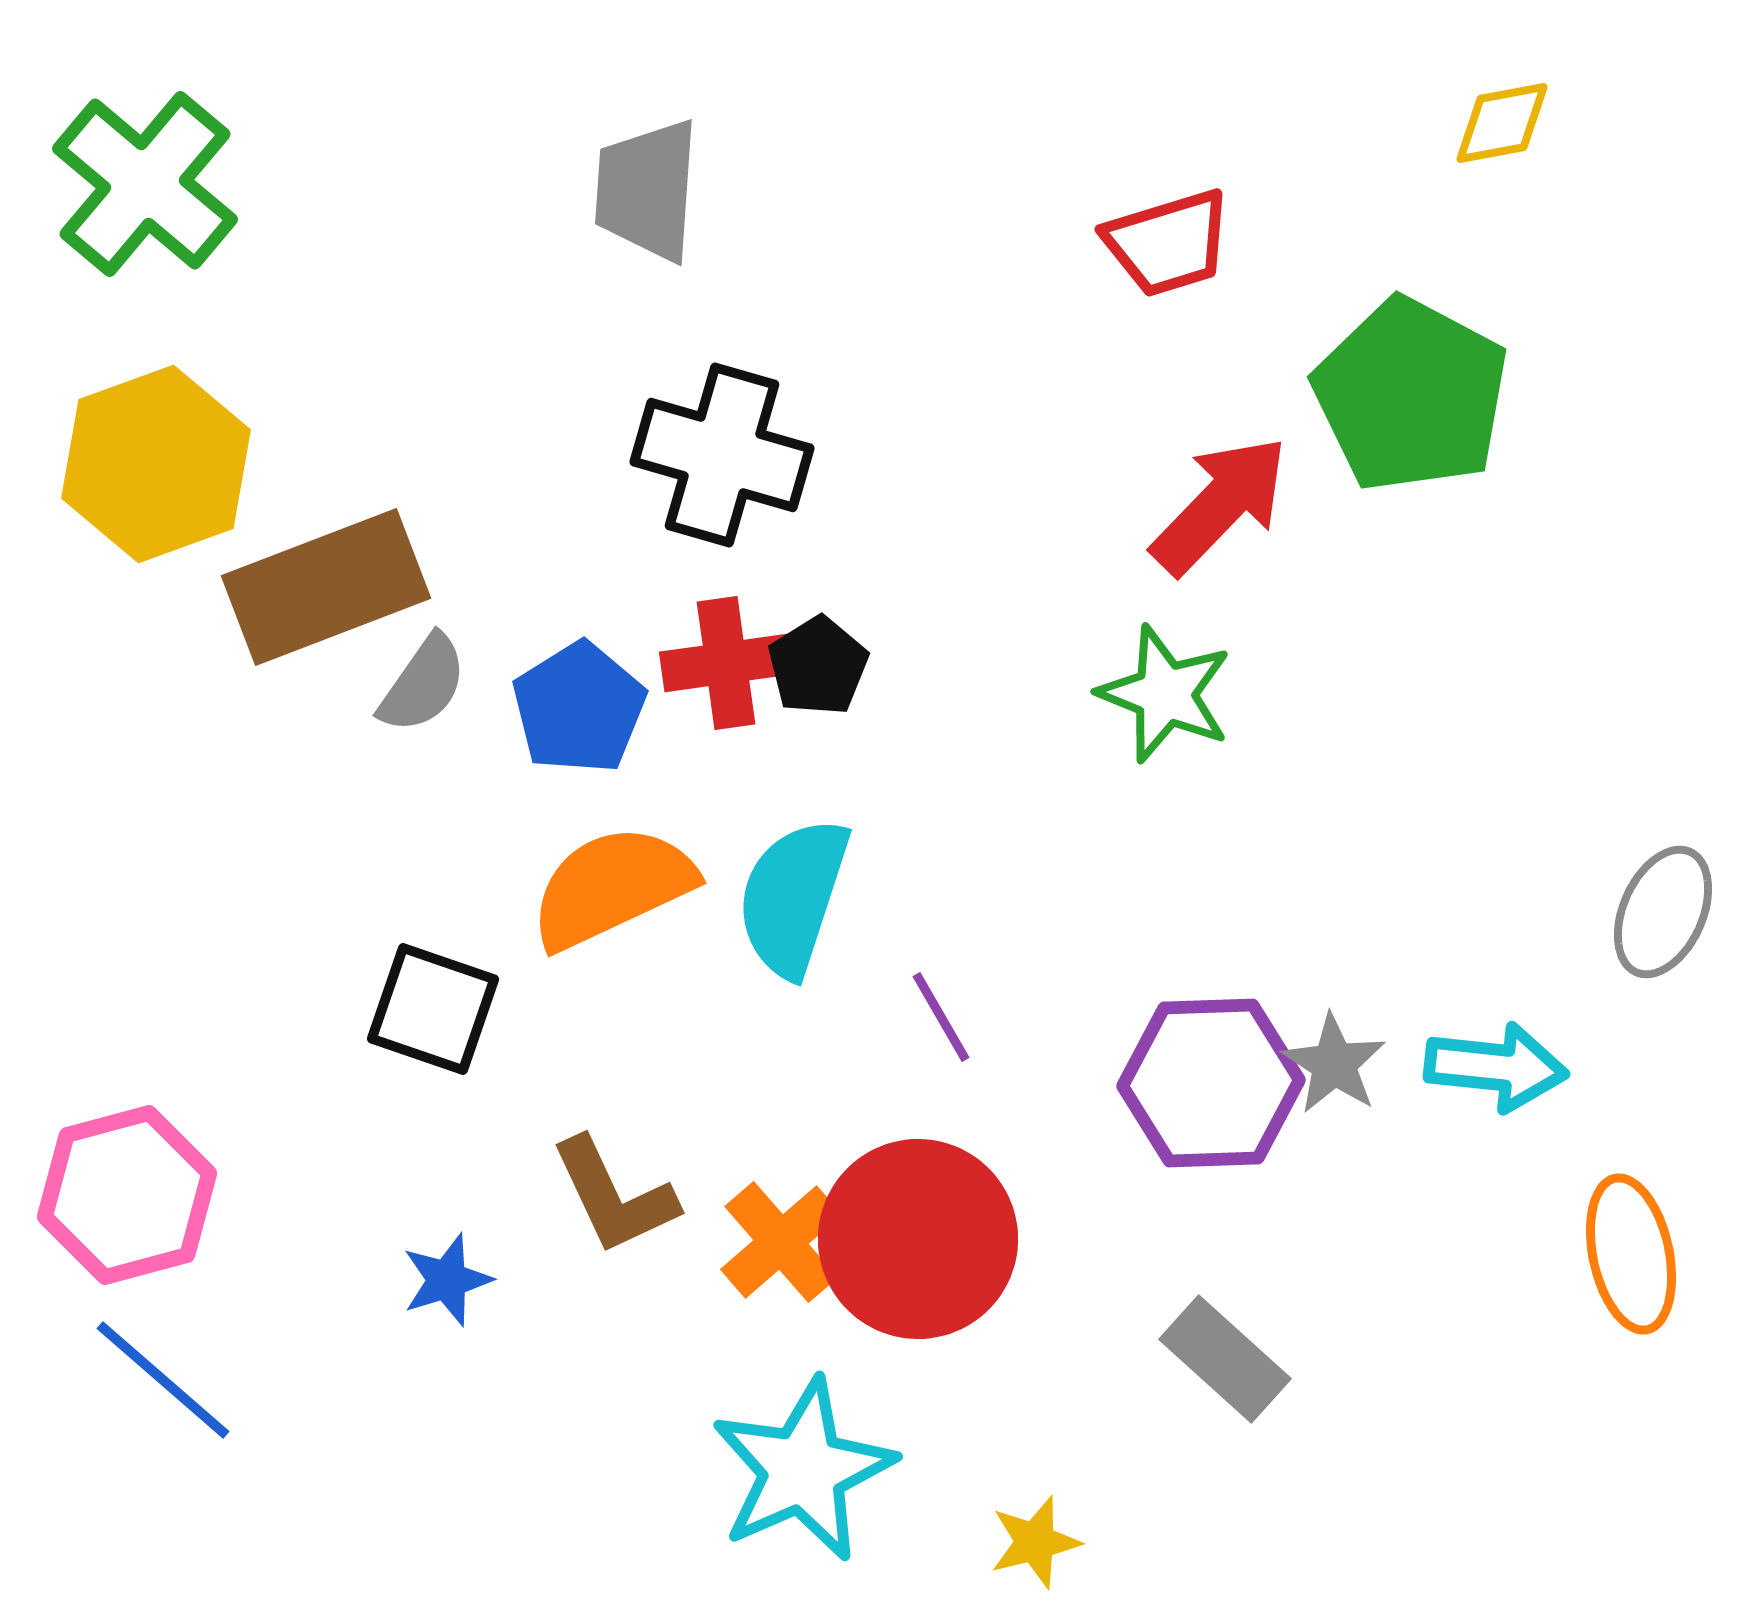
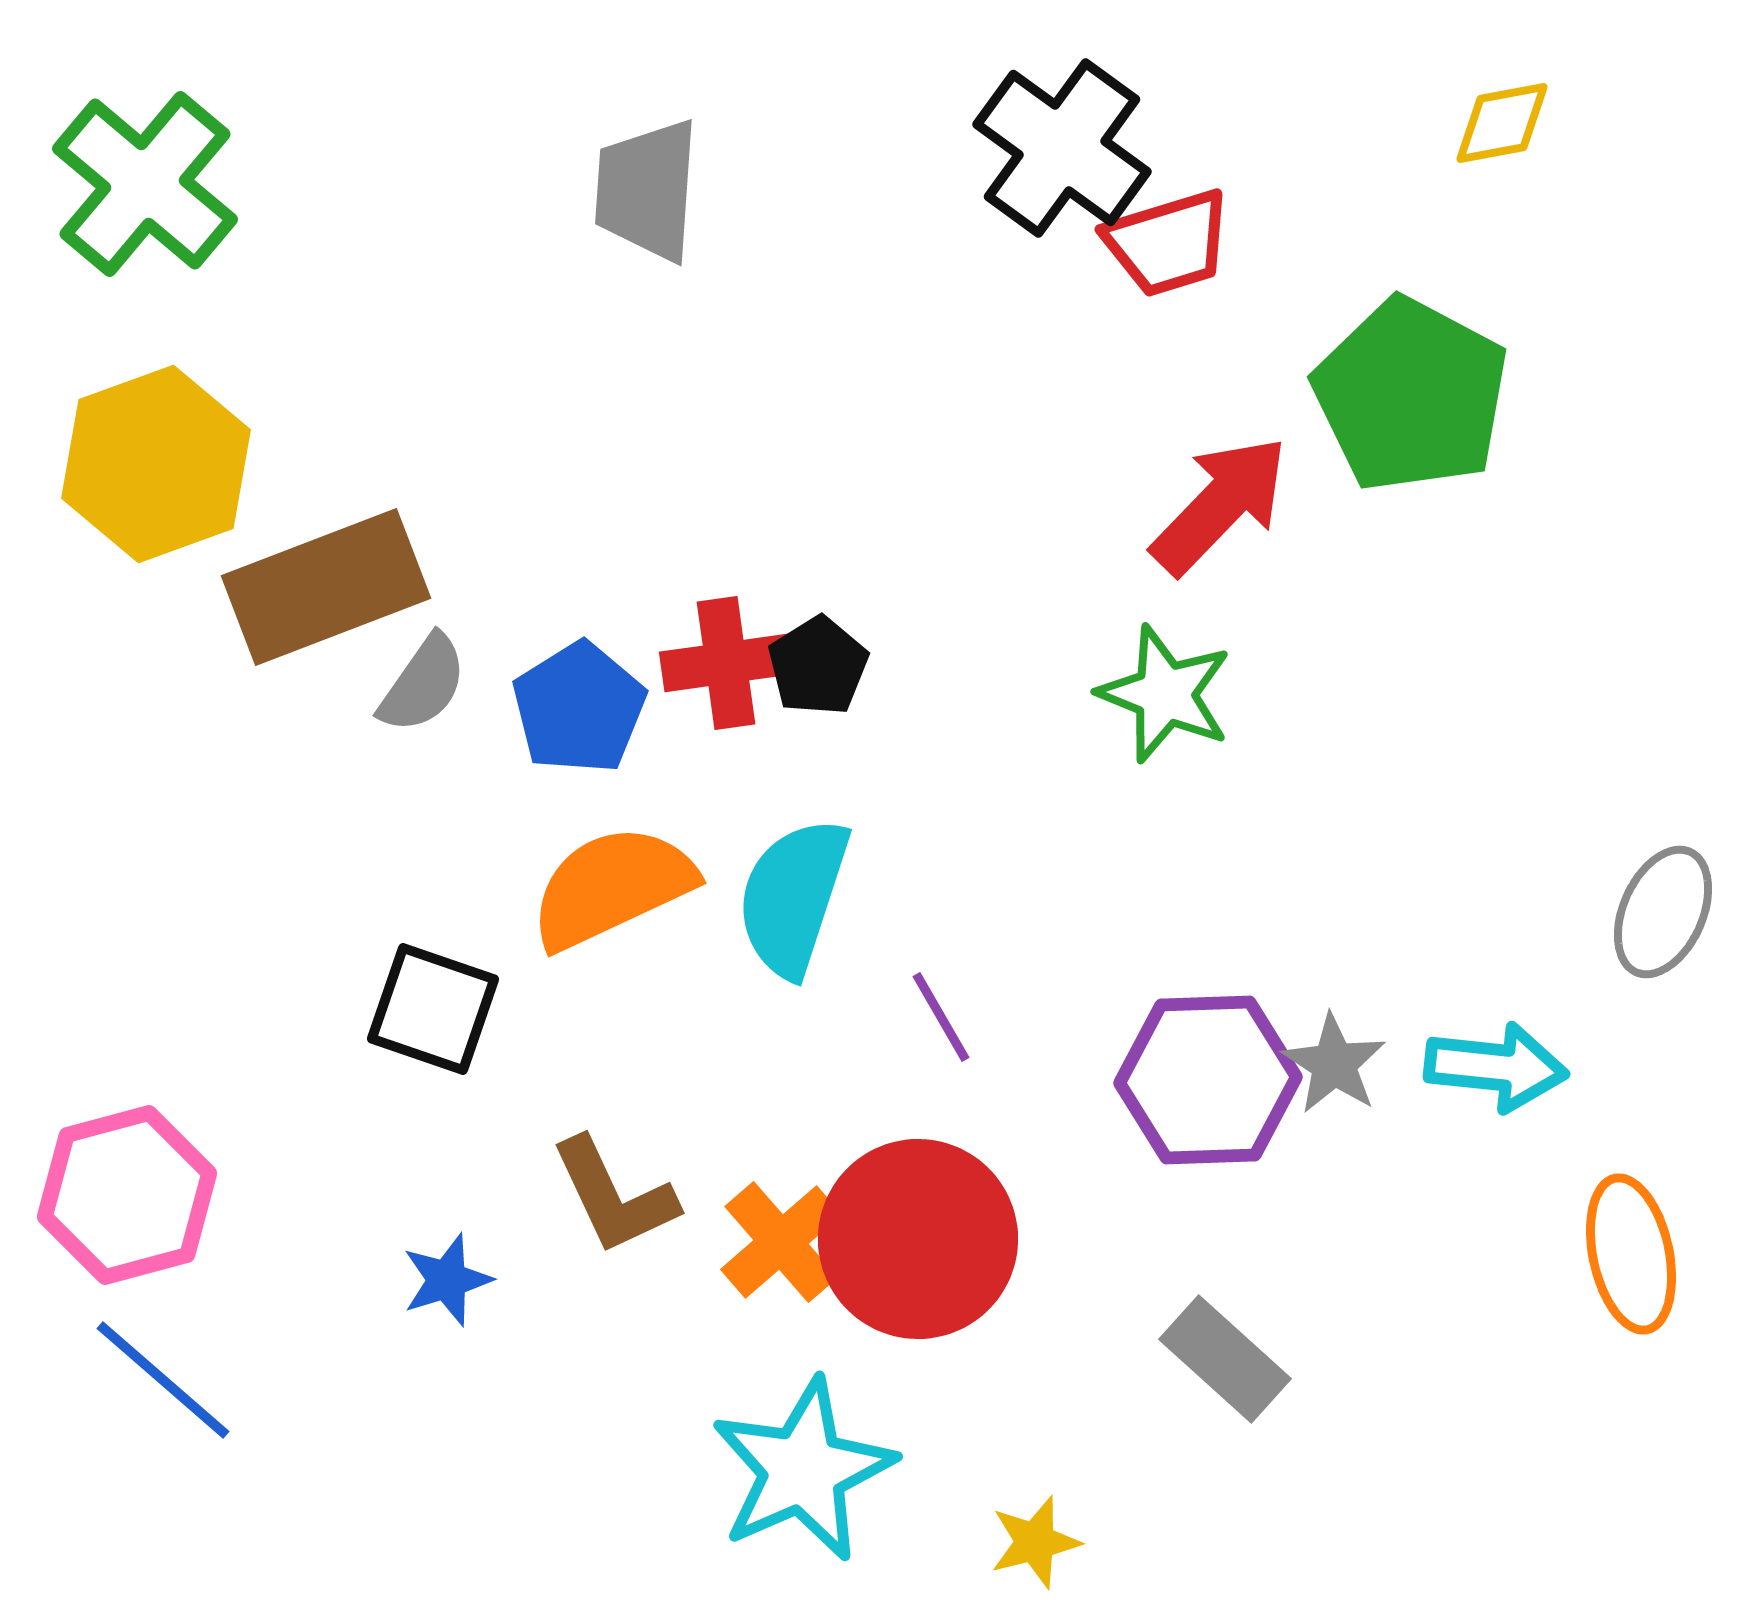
black cross: moved 340 px right, 307 px up; rotated 20 degrees clockwise
purple hexagon: moved 3 px left, 3 px up
